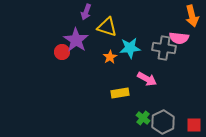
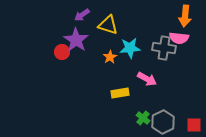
purple arrow: moved 4 px left, 3 px down; rotated 35 degrees clockwise
orange arrow: moved 7 px left; rotated 20 degrees clockwise
yellow triangle: moved 1 px right, 2 px up
